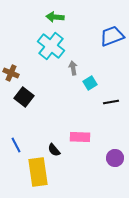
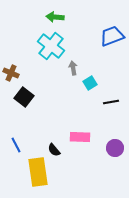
purple circle: moved 10 px up
